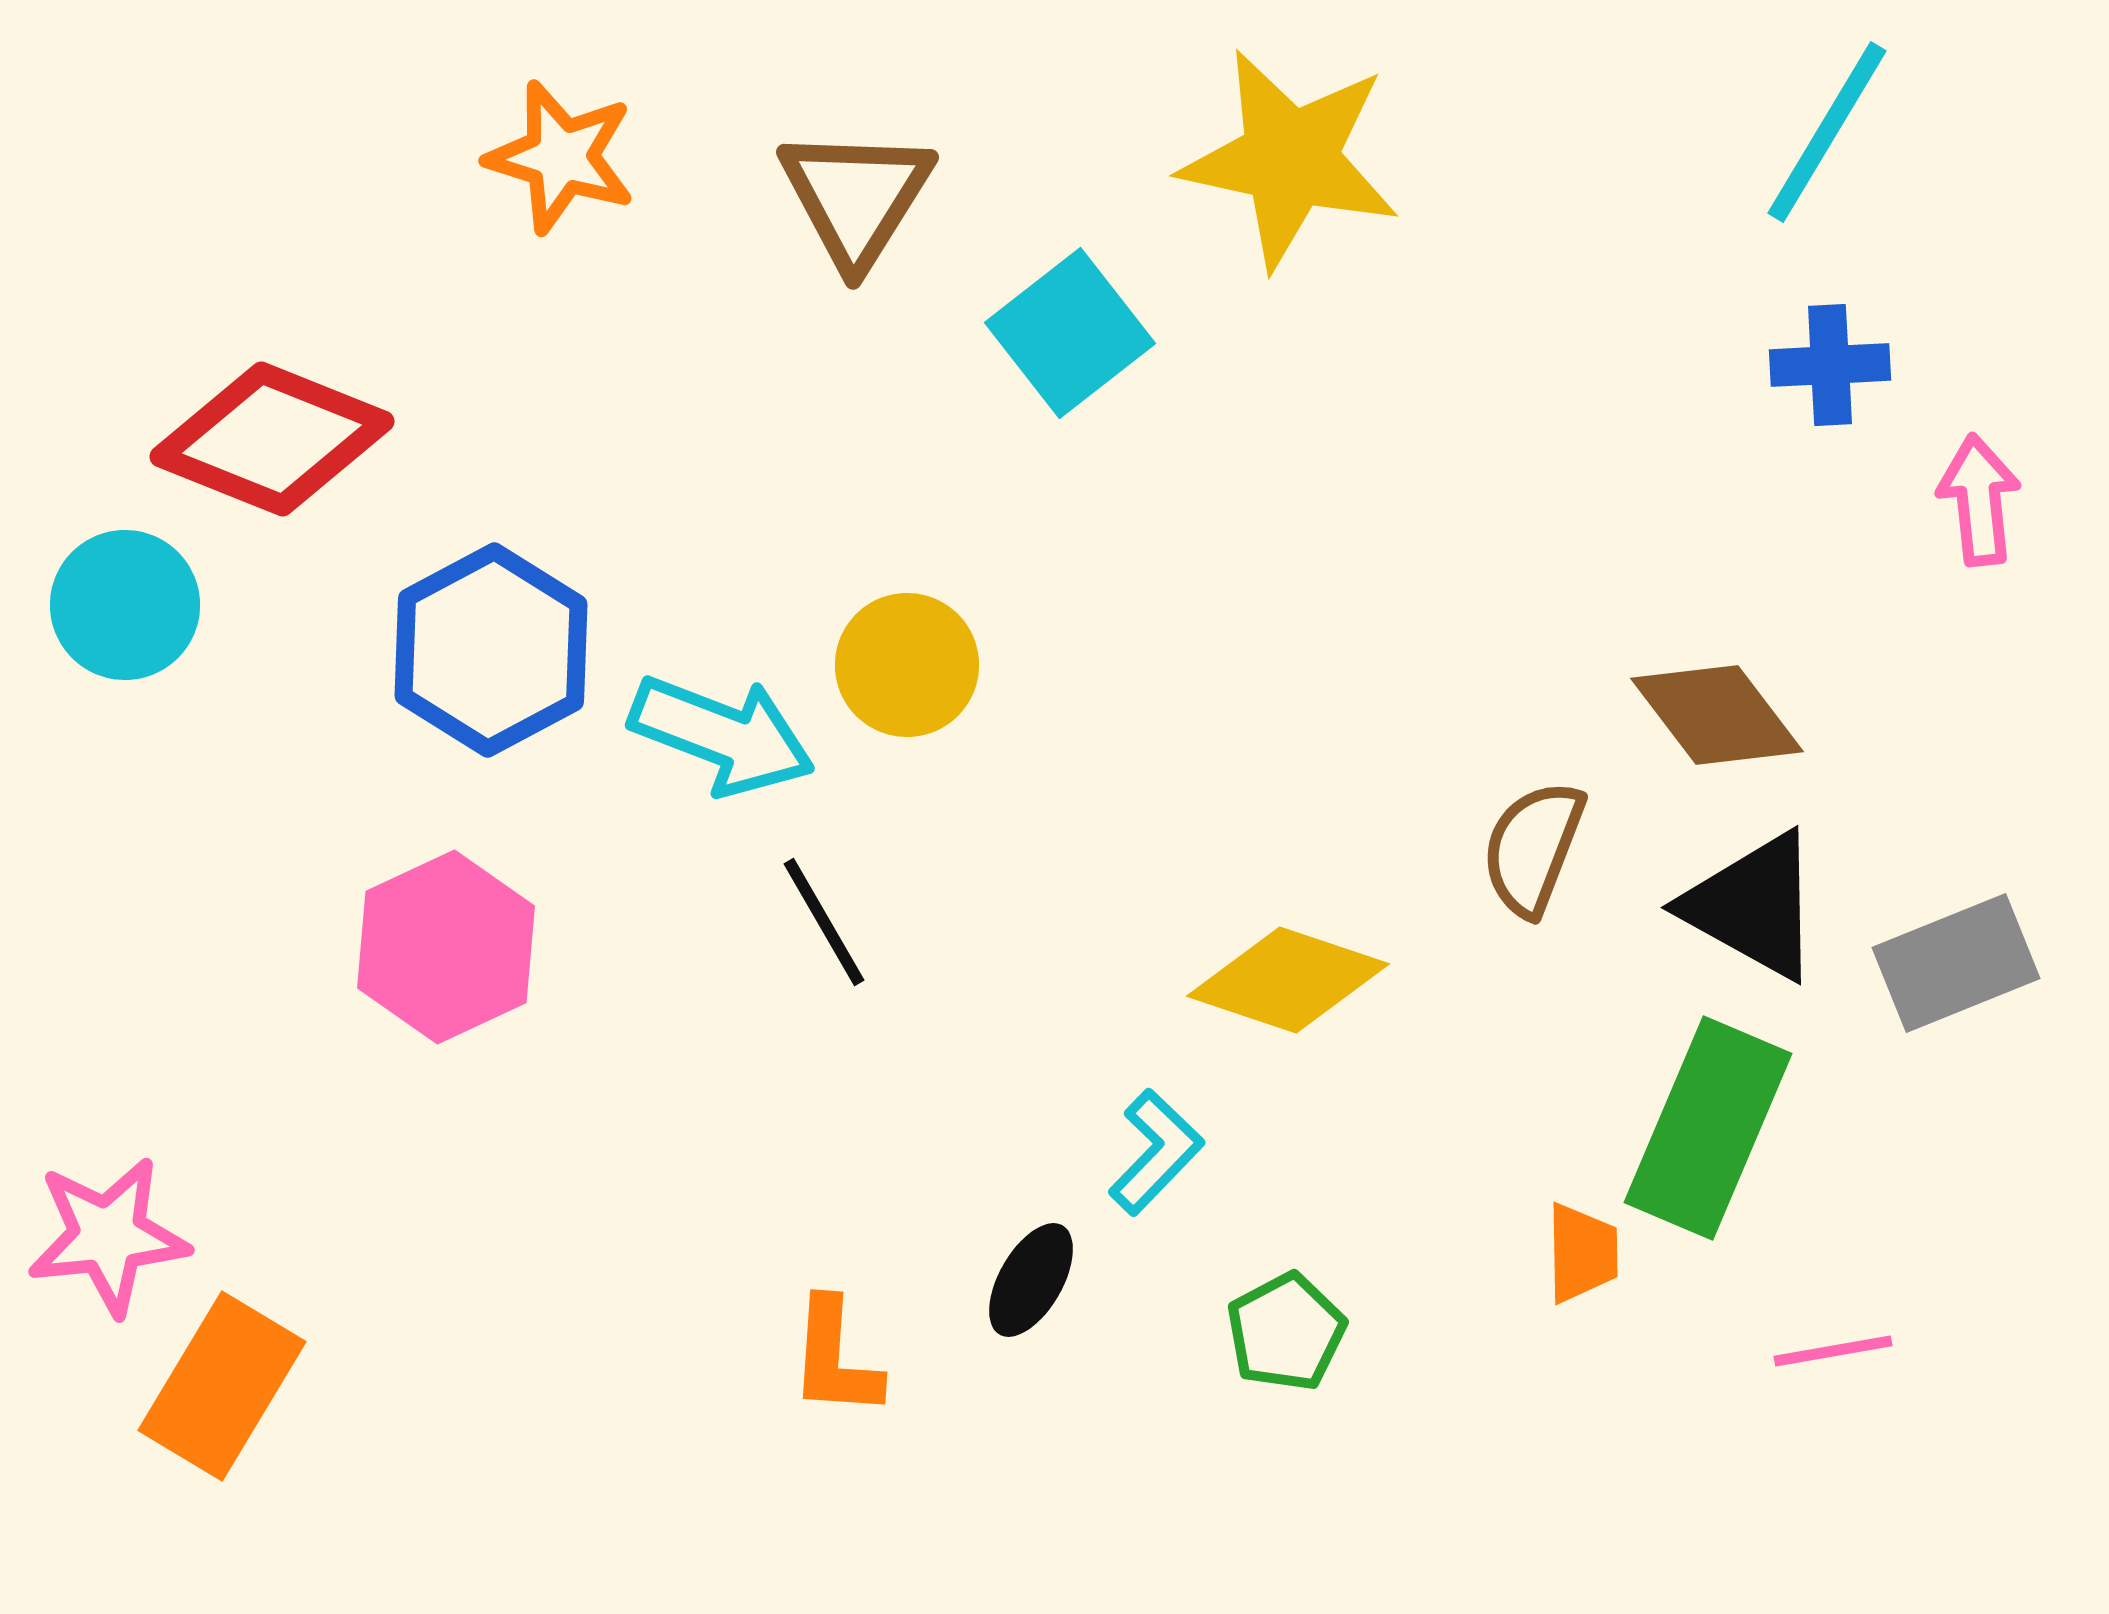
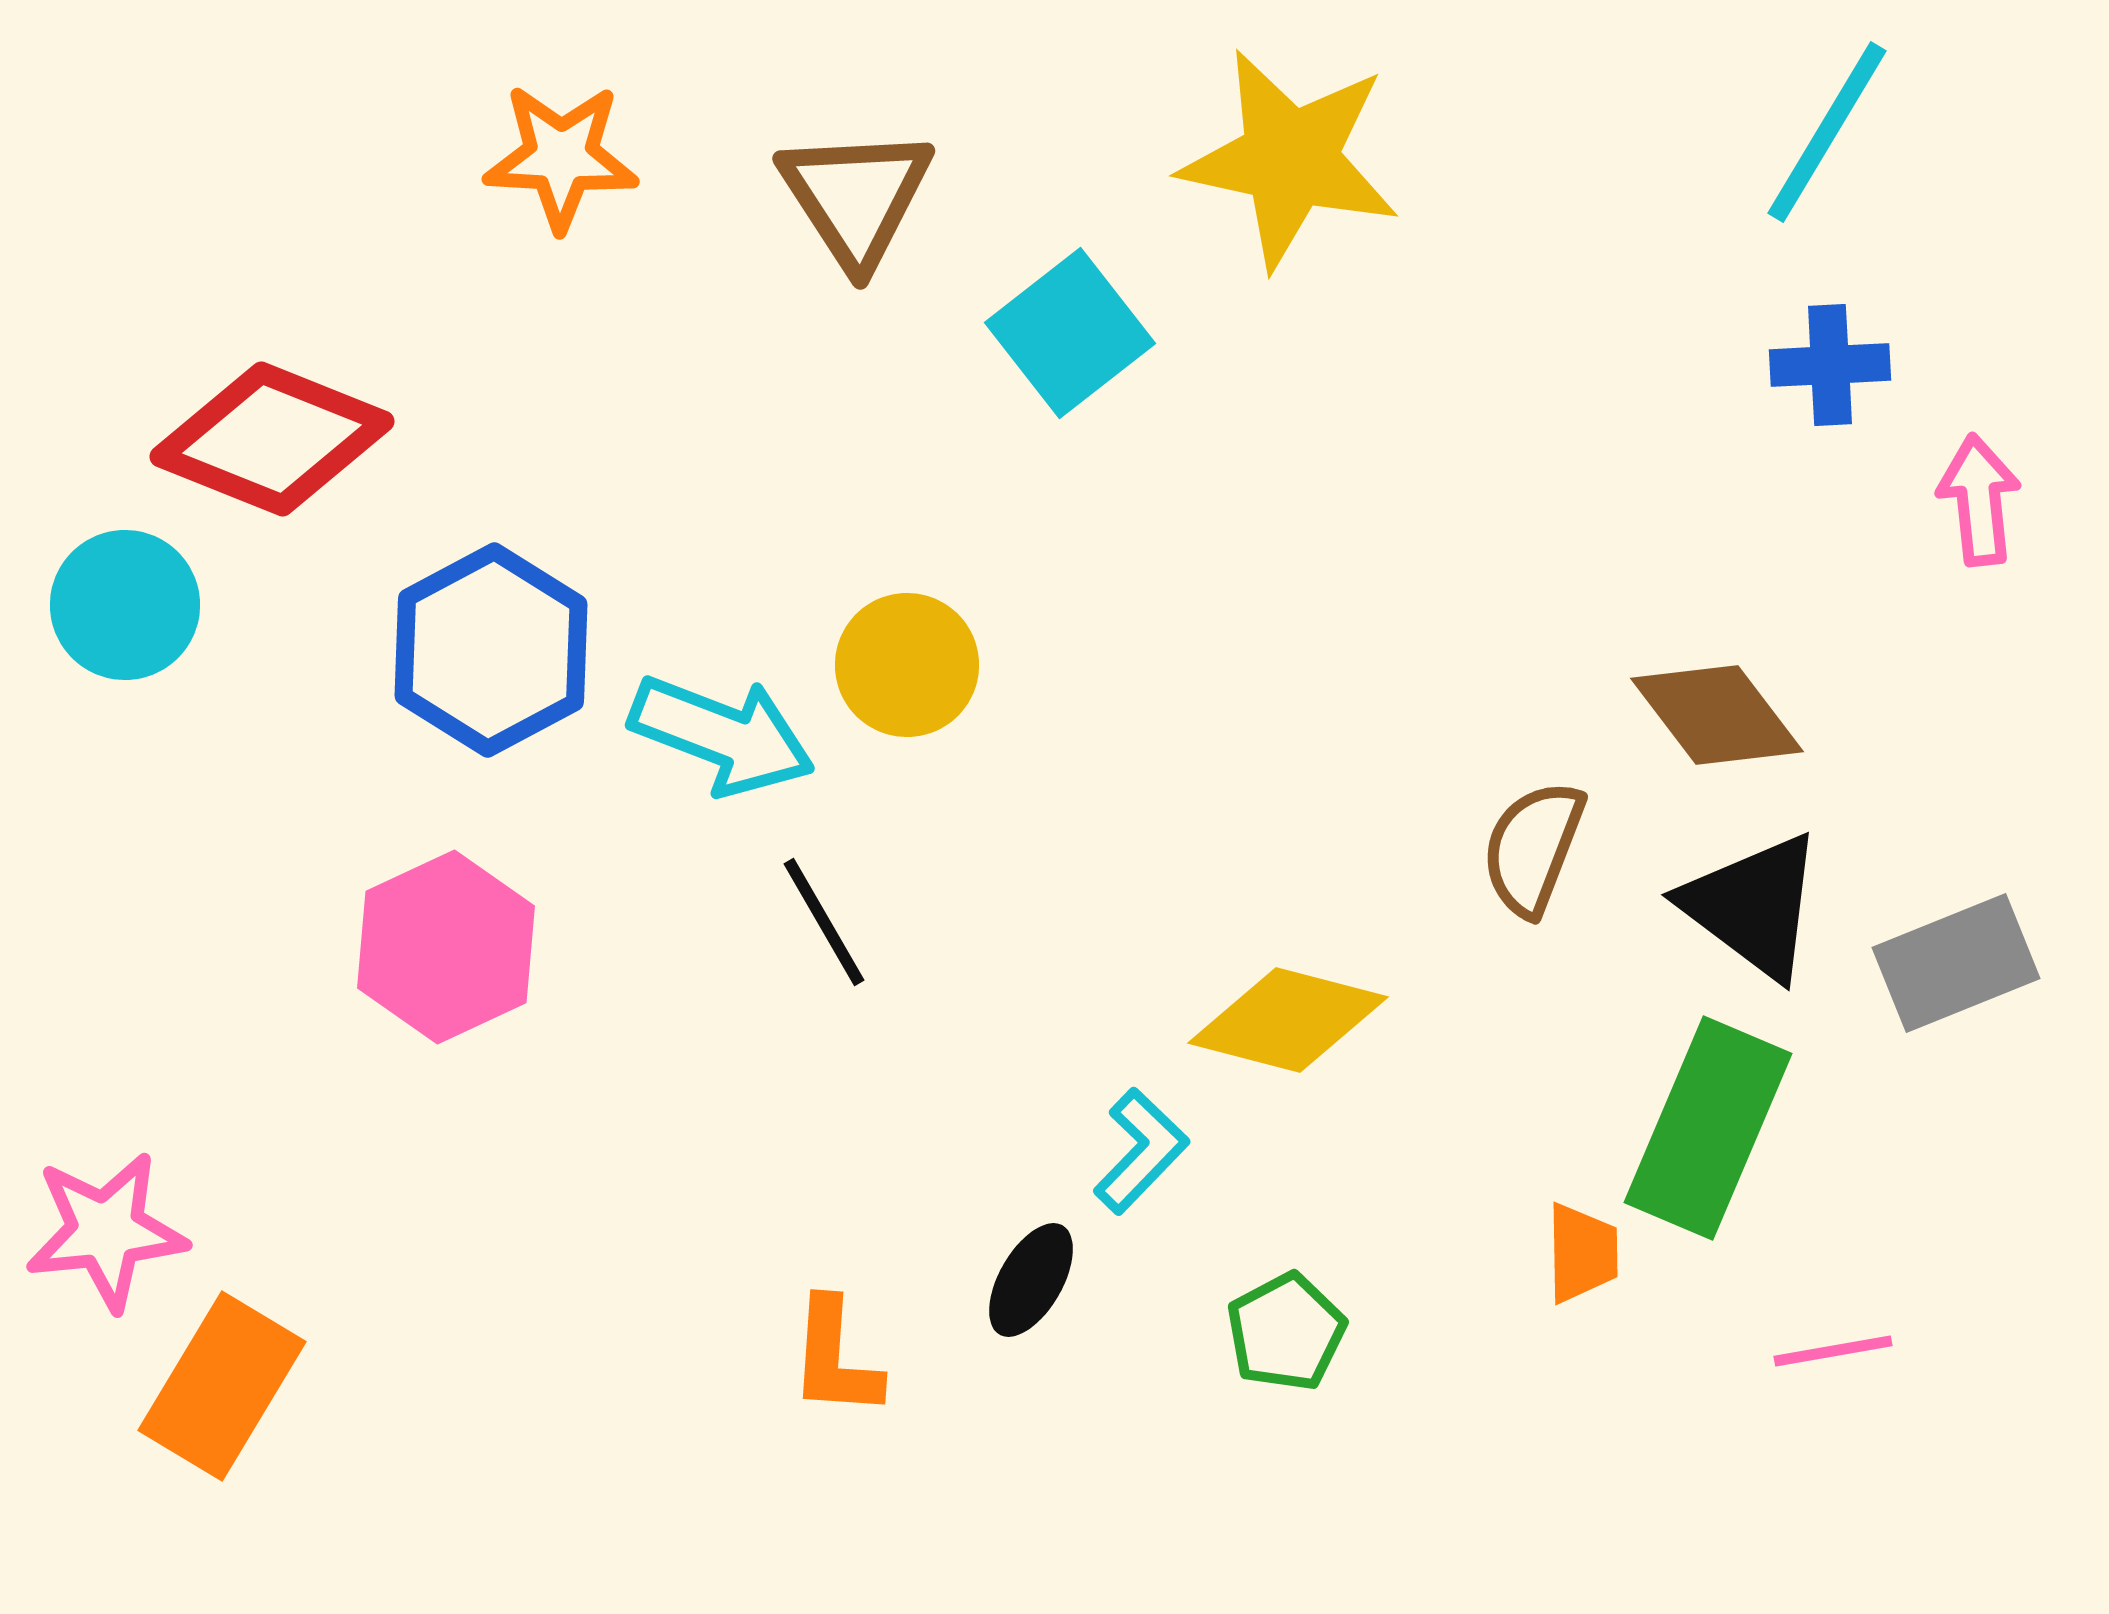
orange star: rotated 14 degrees counterclockwise
brown triangle: rotated 5 degrees counterclockwise
black triangle: rotated 8 degrees clockwise
yellow diamond: moved 40 px down; rotated 4 degrees counterclockwise
cyan L-shape: moved 15 px left, 1 px up
pink star: moved 2 px left, 5 px up
